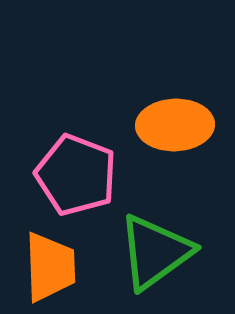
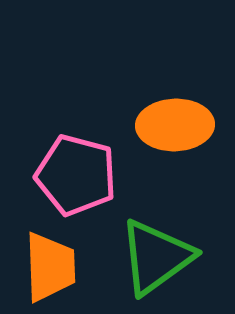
pink pentagon: rotated 6 degrees counterclockwise
green triangle: moved 1 px right, 5 px down
